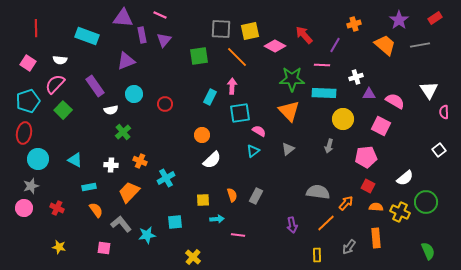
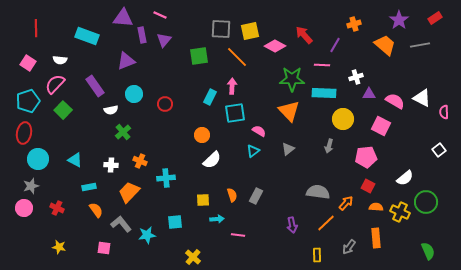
white triangle at (429, 90): moved 7 px left, 8 px down; rotated 30 degrees counterclockwise
cyan square at (240, 113): moved 5 px left
cyan cross at (166, 178): rotated 24 degrees clockwise
